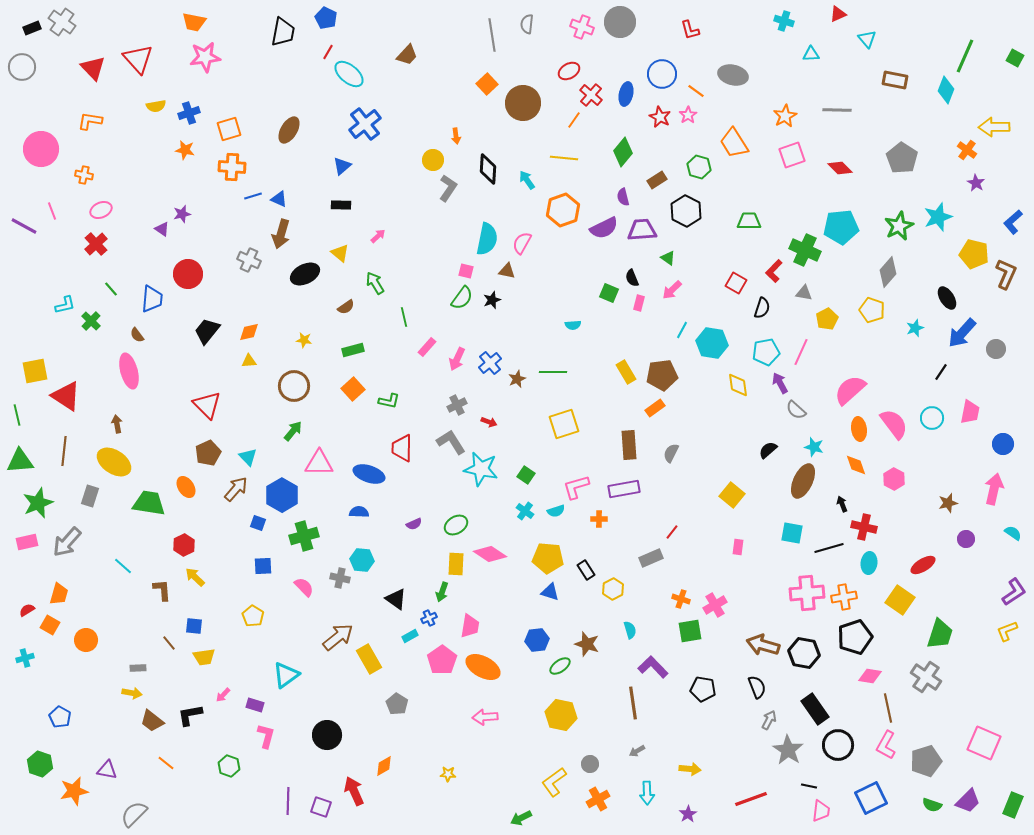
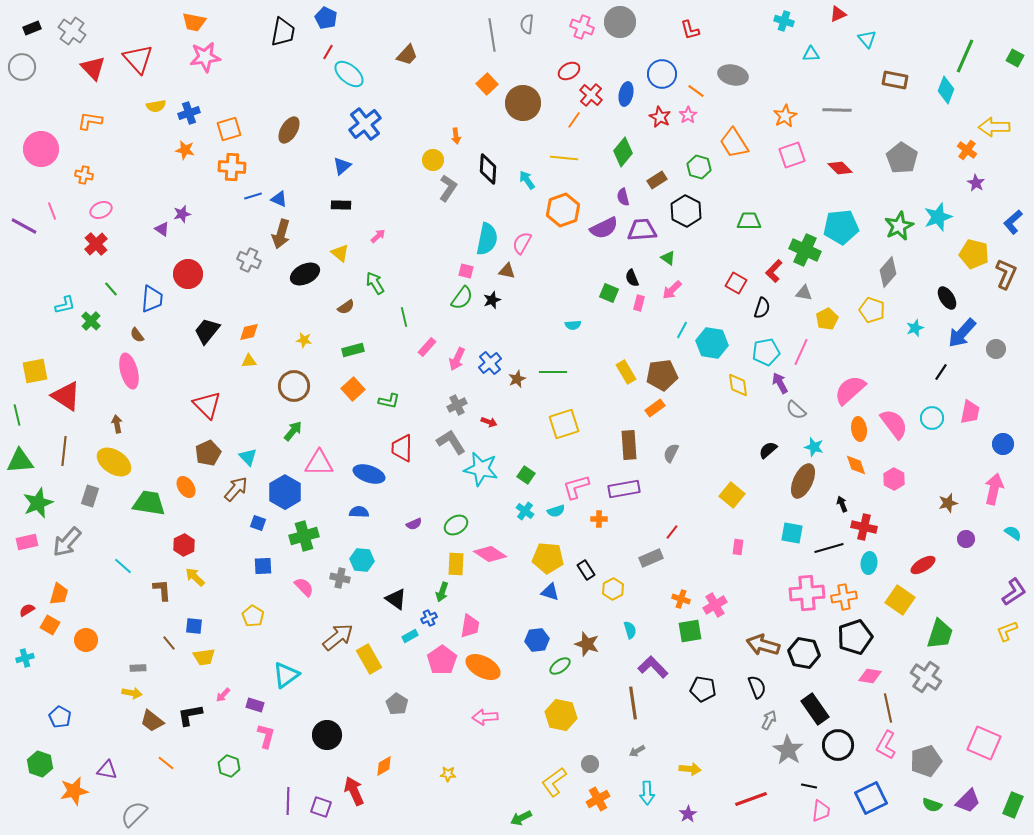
gray cross at (62, 22): moved 10 px right, 9 px down
blue hexagon at (282, 495): moved 3 px right, 3 px up
